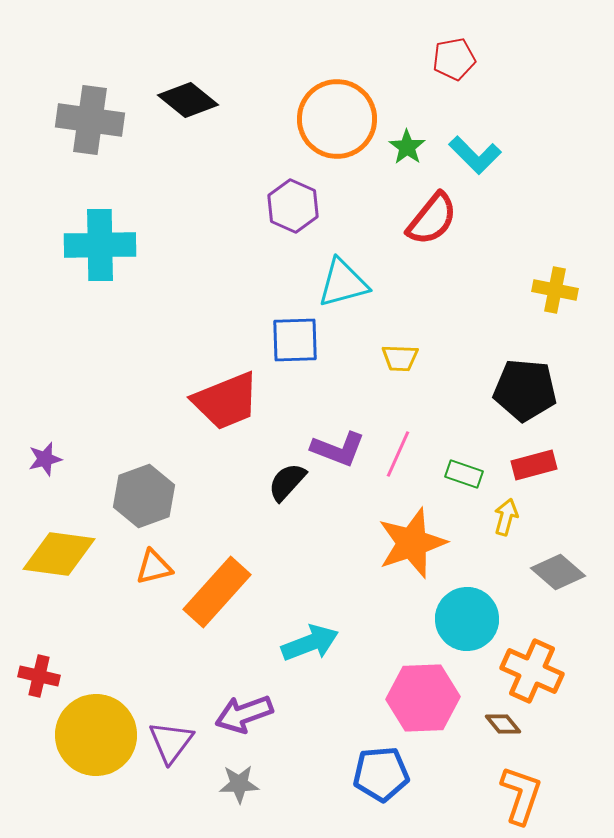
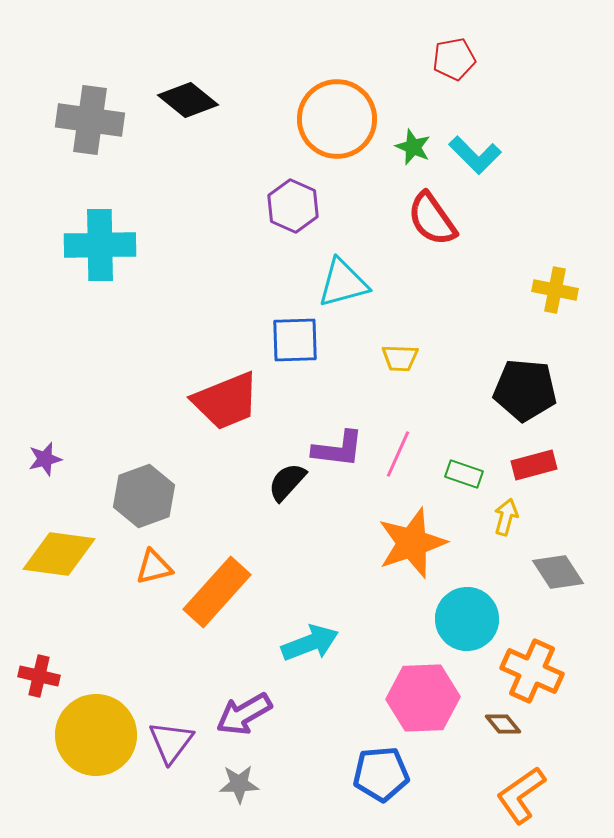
green star: moved 6 px right; rotated 12 degrees counterclockwise
red semicircle: rotated 106 degrees clockwise
purple L-shape: rotated 14 degrees counterclockwise
gray diamond: rotated 16 degrees clockwise
purple arrow: rotated 10 degrees counterclockwise
orange L-shape: rotated 144 degrees counterclockwise
